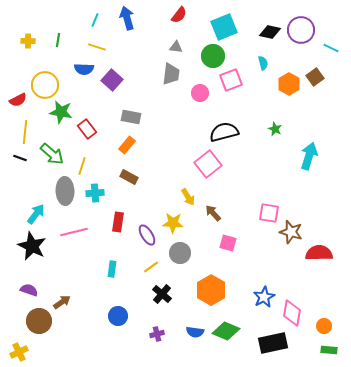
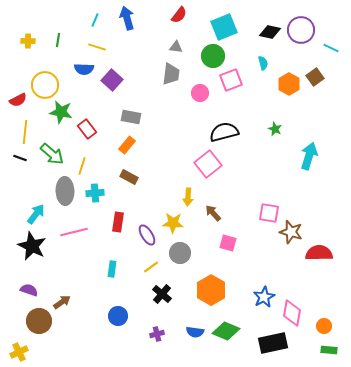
yellow arrow at (188, 197): rotated 36 degrees clockwise
